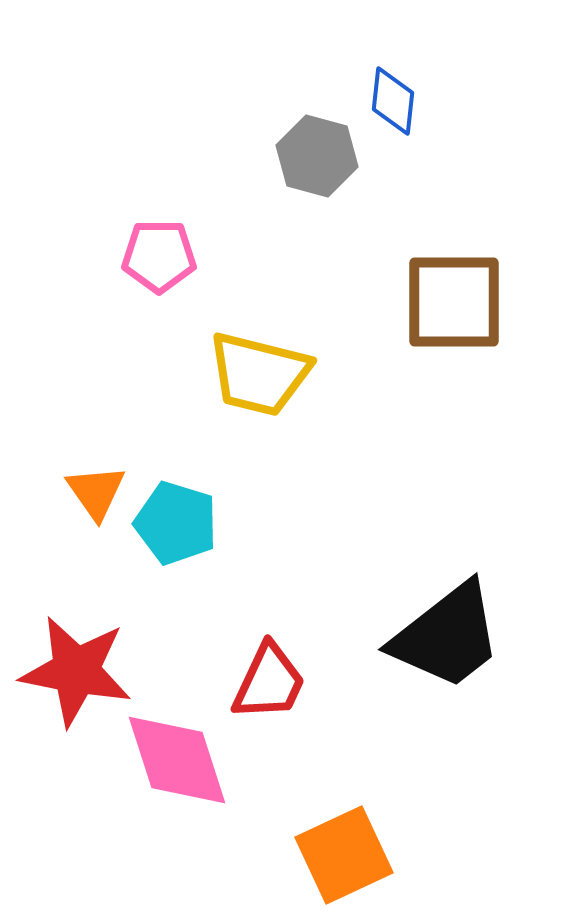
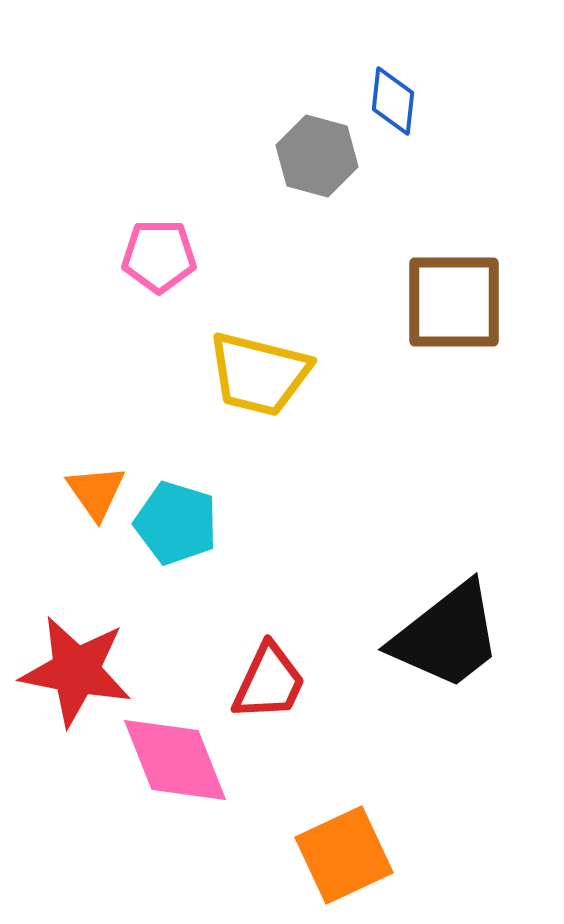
pink diamond: moved 2 px left; rotated 4 degrees counterclockwise
